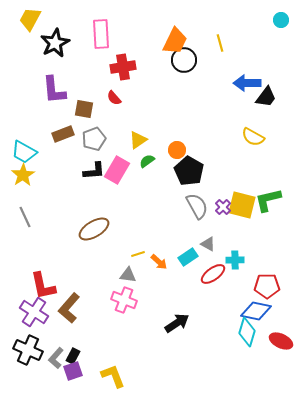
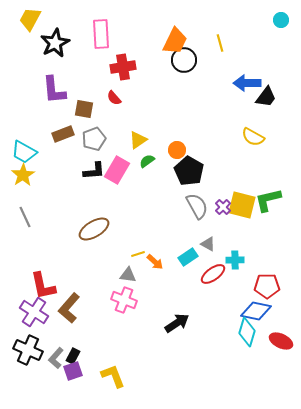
orange arrow at (159, 262): moved 4 px left
